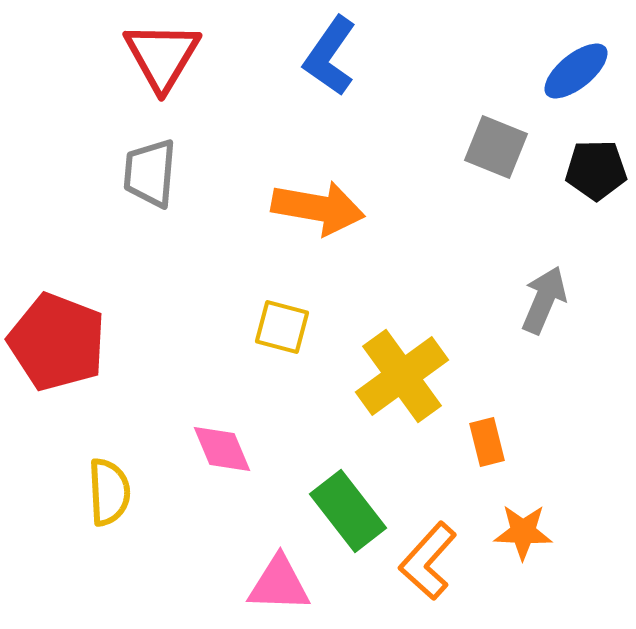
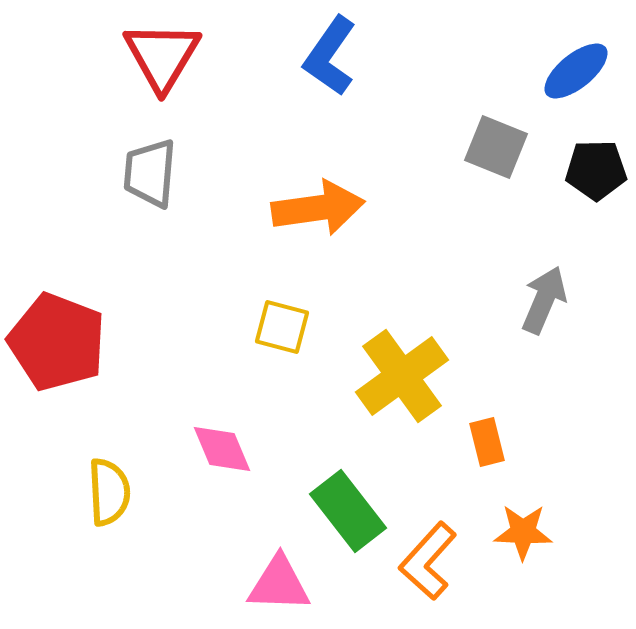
orange arrow: rotated 18 degrees counterclockwise
